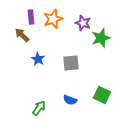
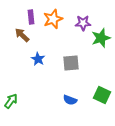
purple star: rotated 21 degrees counterclockwise
green arrow: moved 28 px left, 7 px up
